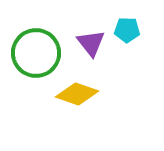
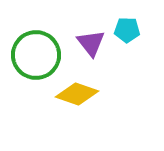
green circle: moved 2 px down
